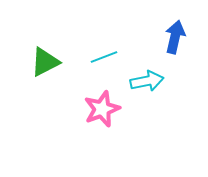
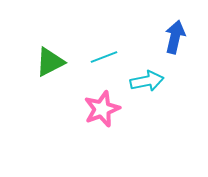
green triangle: moved 5 px right
